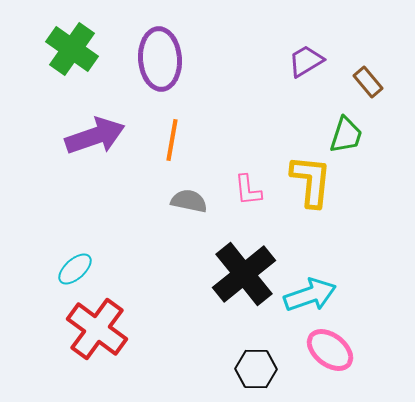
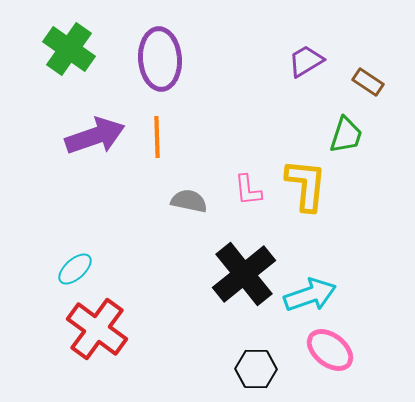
green cross: moved 3 px left
brown rectangle: rotated 16 degrees counterclockwise
orange line: moved 15 px left, 3 px up; rotated 12 degrees counterclockwise
yellow L-shape: moved 5 px left, 4 px down
